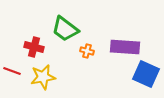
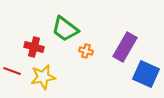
purple rectangle: rotated 64 degrees counterclockwise
orange cross: moved 1 px left
